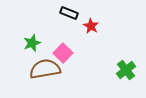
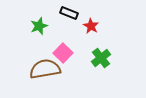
green star: moved 7 px right, 17 px up
green cross: moved 25 px left, 12 px up
